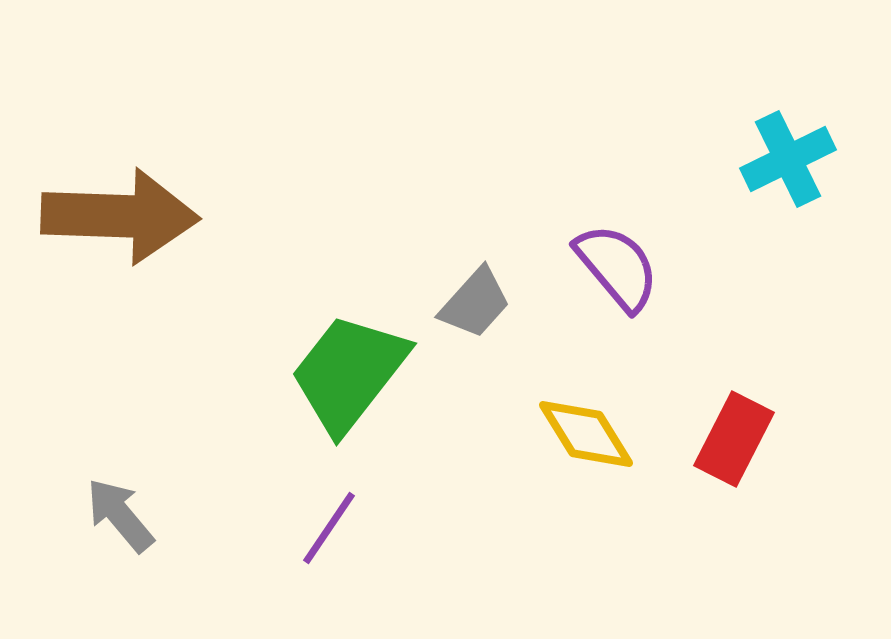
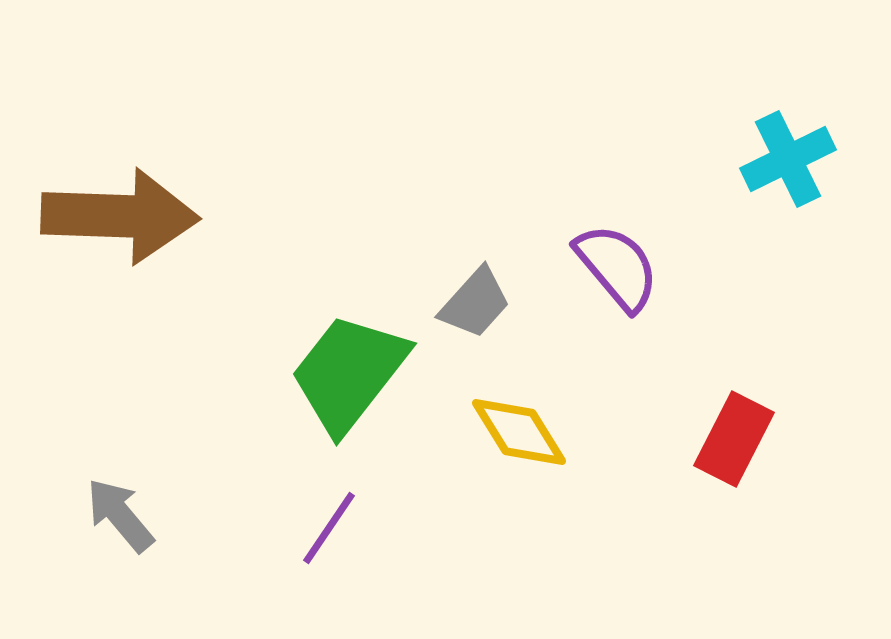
yellow diamond: moved 67 px left, 2 px up
